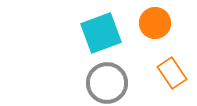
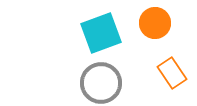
gray circle: moved 6 px left
